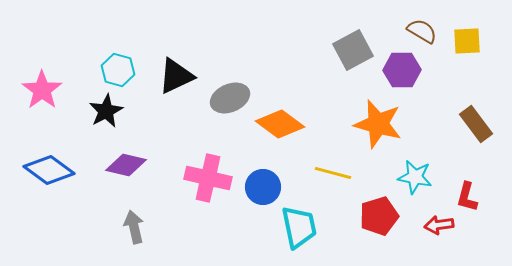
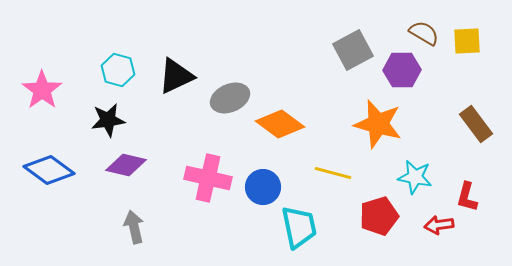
brown semicircle: moved 2 px right, 2 px down
black star: moved 2 px right, 9 px down; rotated 20 degrees clockwise
